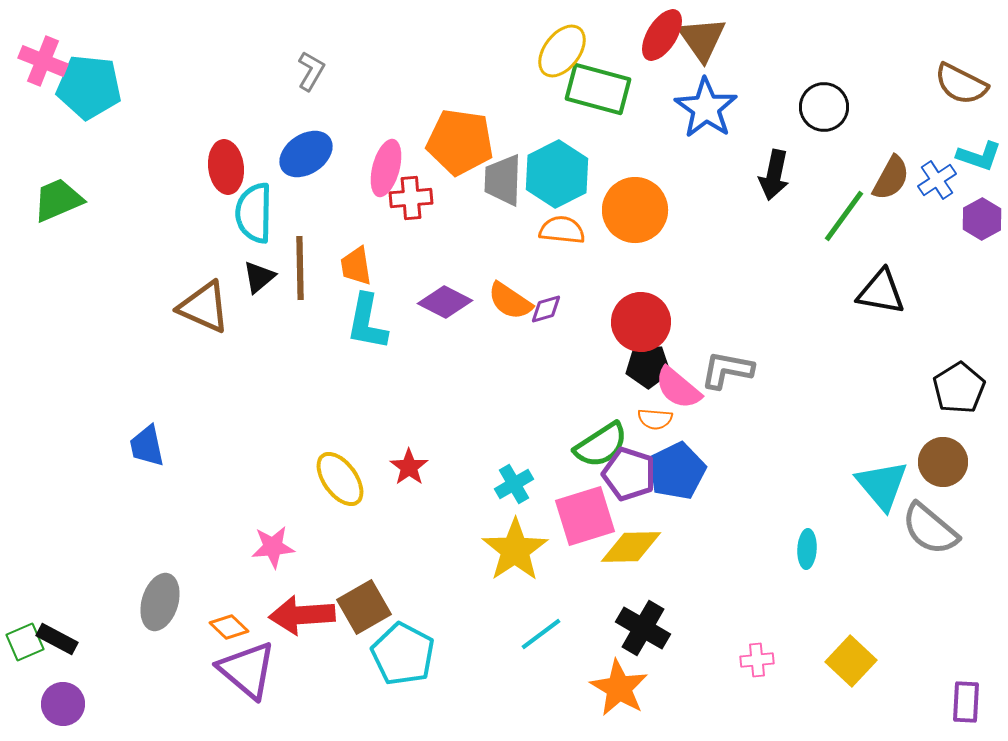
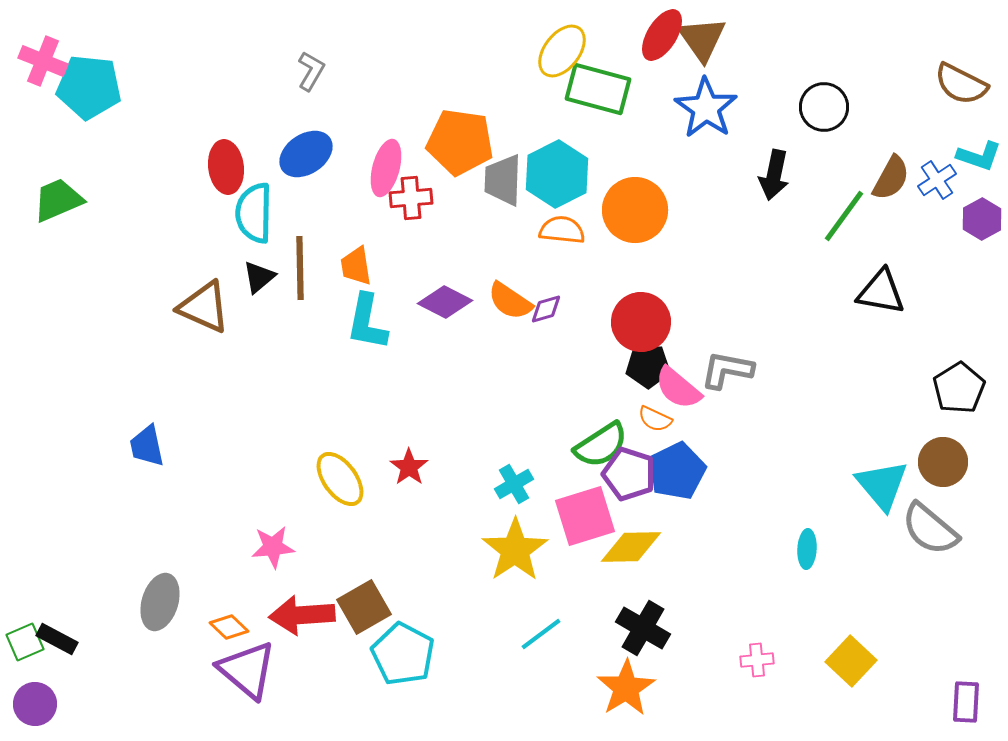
orange semicircle at (655, 419): rotated 20 degrees clockwise
orange star at (619, 688): moved 7 px right; rotated 10 degrees clockwise
purple circle at (63, 704): moved 28 px left
